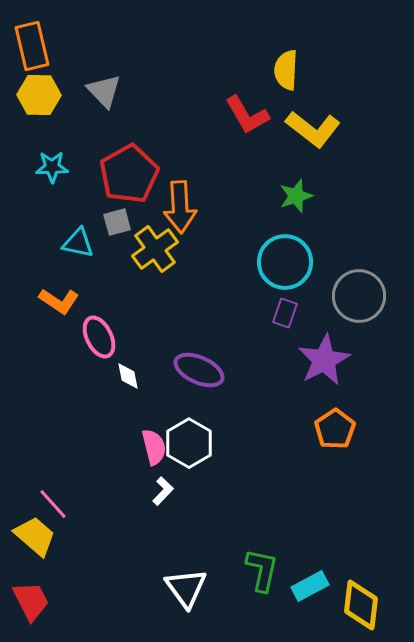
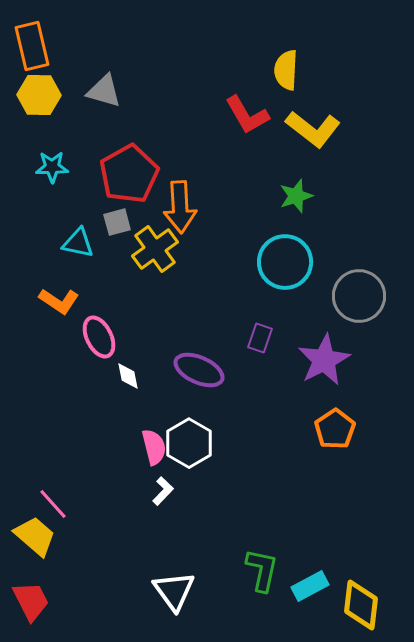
gray triangle: rotated 30 degrees counterclockwise
purple rectangle: moved 25 px left, 25 px down
white triangle: moved 12 px left, 3 px down
